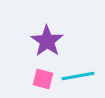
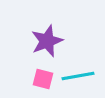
purple star: rotated 16 degrees clockwise
